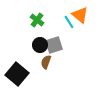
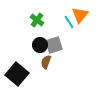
orange triangle: rotated 30 degrees clockwise
